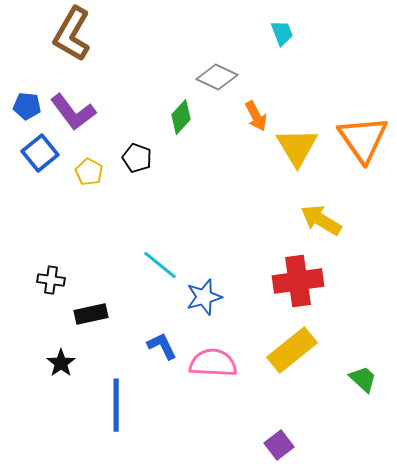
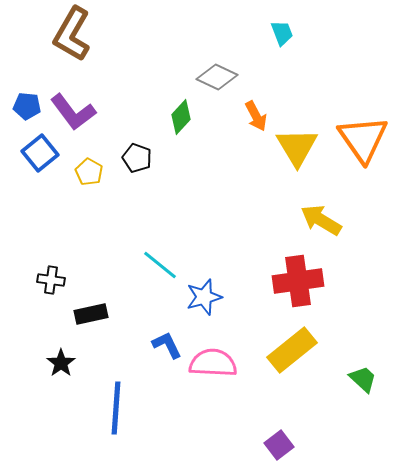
blue L-shape: moved 5 px right, 1 px up
blue line: moved 3 px down; rotated 4 degrees clockwise
